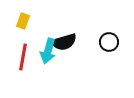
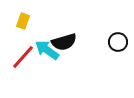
black circle: moved 9 px right
cyan arrow: moved 1 px left, 1 px up; rotated 110 degrees clockwise
red line: rotated 32 degrees clockwise
